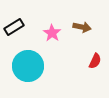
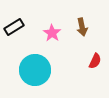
brown arrow: rotated 66 degrees clockwise
cyan circle: moved 7 px right, 4 px down
